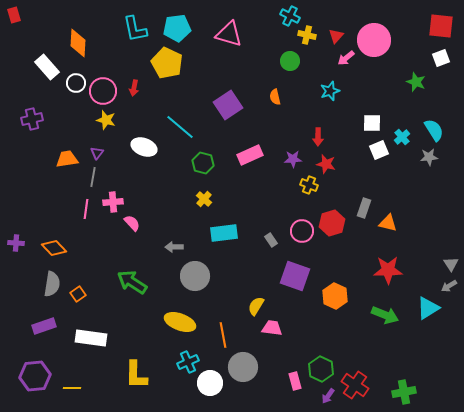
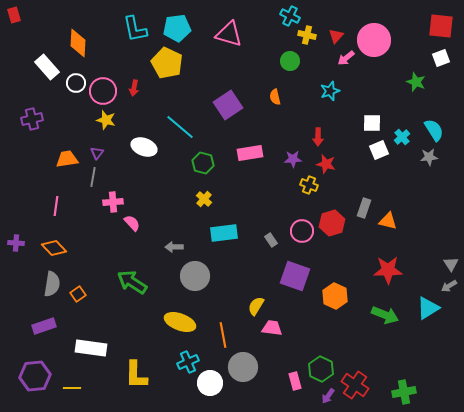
pink rectangle at (250, 155): moved 2 px up; rotated 15 degrees clockwise
pink line at (86, 209): moved 30 px left, 3 px up
orange triangle at (388, 223): moved 2 px up
white rectangle at (91, 338): moved 10 px down
